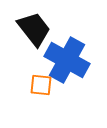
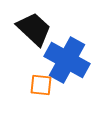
black trapezoid: rotated 9 degrees counterclockwise
